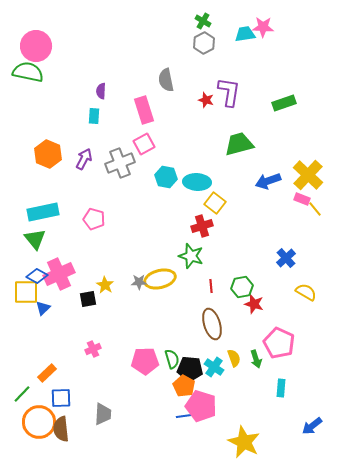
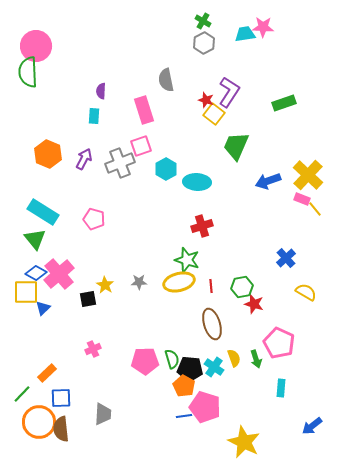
green semicircle at (28, 72): rotated 104 degrees counterclockwise
purple L-shape at (229, 92): rotated 24 degrees clockwise
pink square at (144, 144): moved 3 px left, 2 px down; rotated 10 degrees clockwise
green trapezoid at (239, 144): moved 3 px left, 2 px down; rotated 52 degrees counterclockwise
cyan hexagon at (166, 177): moved 8 px up; rotated 20 degrees clockwise
yellow square at (215, 203): moved 1 px left, 89 px up
cyan rectangle at (43, 212): rotated 44 degrees clockwise
green star at (191, 256): moved 4 px left, 4 px down
pink cross at (59, 274): rotated 16 degrees counterclockwise
blue diamond at (37, 276): moved 1 px left, 3 px up
yellow ellipse at (160, 279): moved 19 px right, 3 px down
pink pentagon at (201, 406): moved 4 px right, 1 px down
